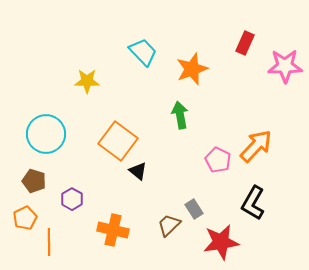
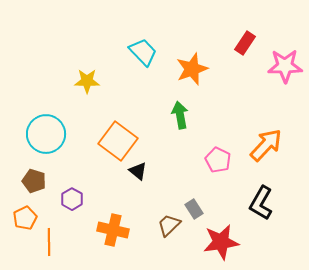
red rectangle: rotated 10 degrees clockwise
orange arrow: moved 10 px right, 1 px up
black L-shape: moved 8 px right
